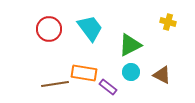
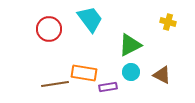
cyan trapezoid: moved 9 px up
purple rectangle: rotated 48 degrees counterclockwise
